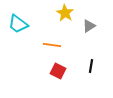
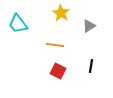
yellow star: moved 4 px left
cyan trapezoid: rotated 15 degrees clockwise
orange line: moved 3 px right
